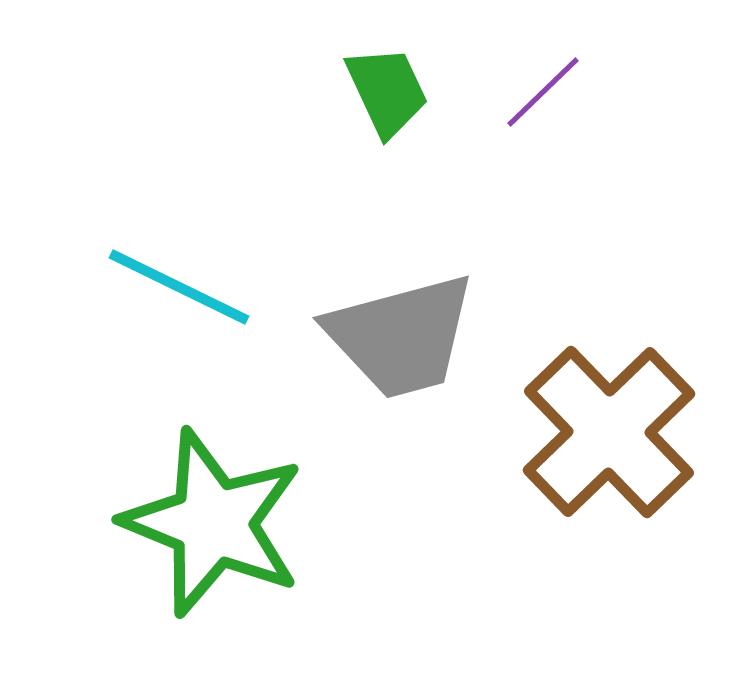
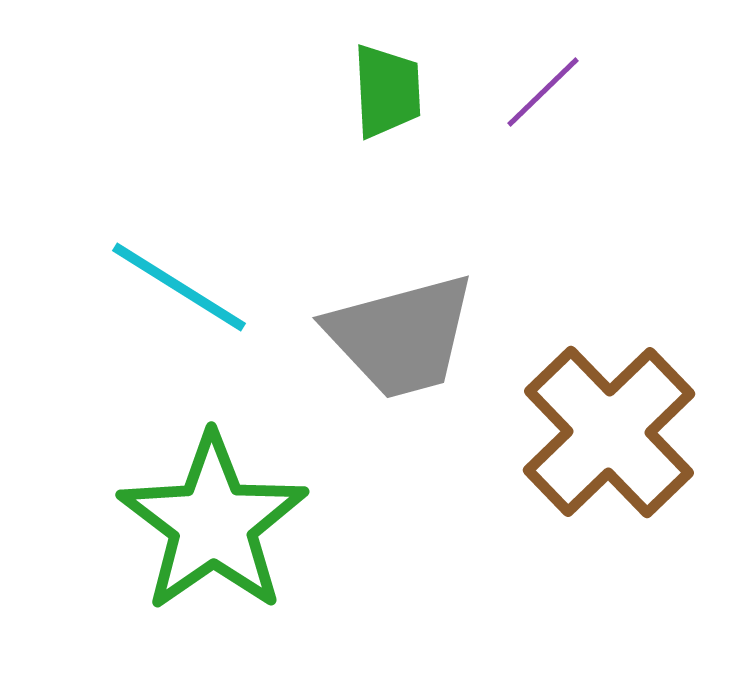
green trapezoid: rotated 22 degrees clockwise
cyan line: rotated 6 degrees clockwise
green star: rotated 15 degrees clockwise
